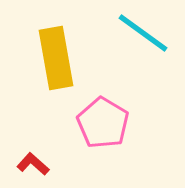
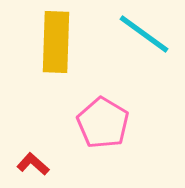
cyan line: moved 1 px right, 1 px down
yellow rectangle: moved 16 px up; rotated 12 degrees clockwise
